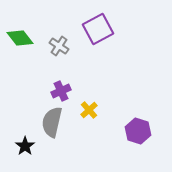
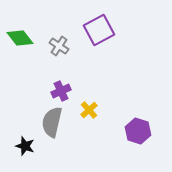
purple square: moved 1 px right, 1 px down
black star: rotated 18 degrees counterclockwise
